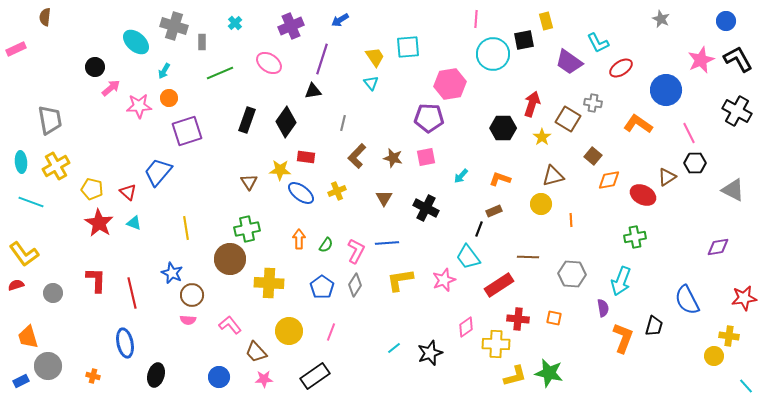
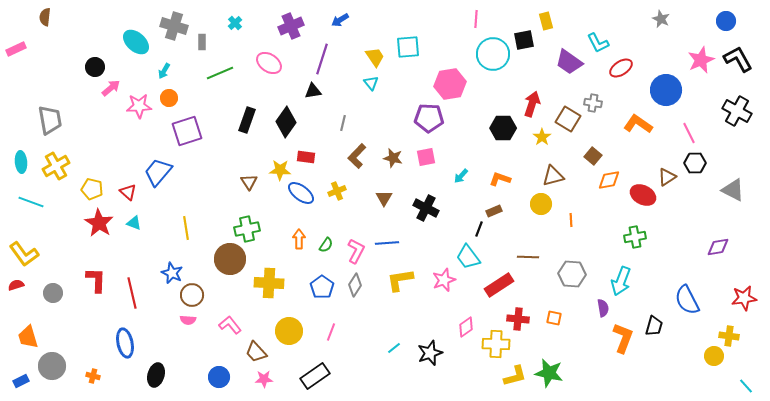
gray circle at (48, 366): moved 4 px right
